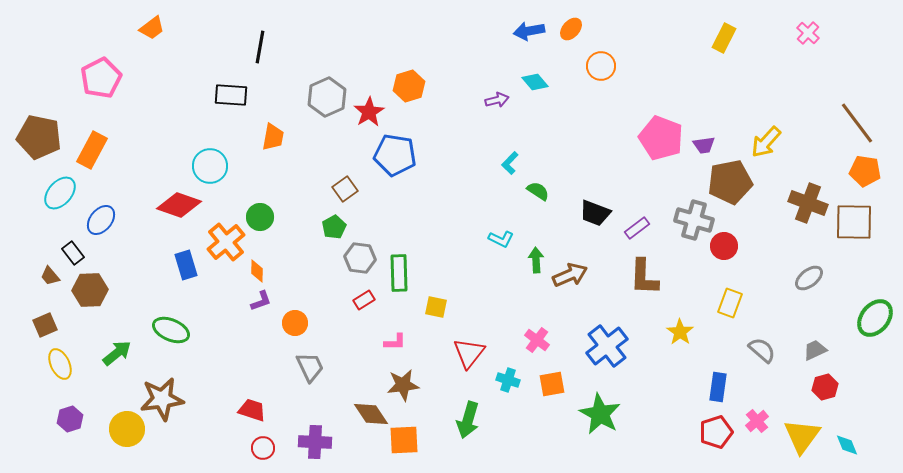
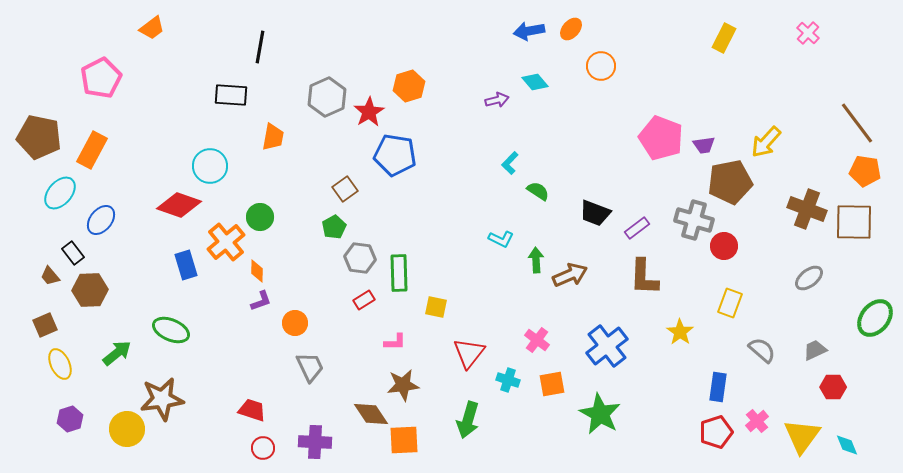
brown cross at (808, 203): moved 1 px left, 6 px down
red hexagon at (825, 387): moved 8 px right; rotated 15 degrees clockwise
